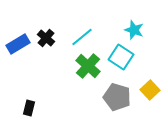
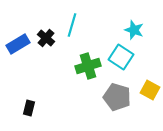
cyan line: moved 10 px left, 12 px up; rotated 35 degrees counterclockwise
green cross: rotated 30 degrees clockwise
yellow square: rotated 18 degrees counterclockwise
